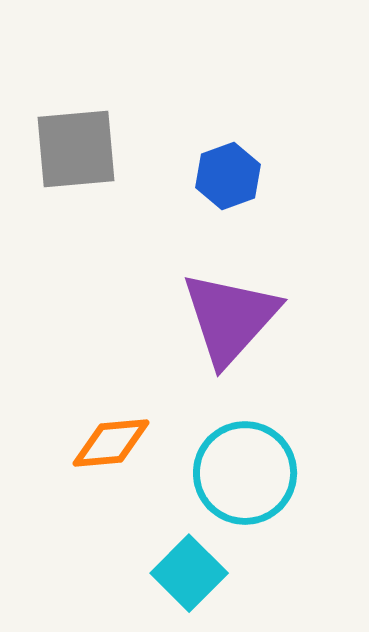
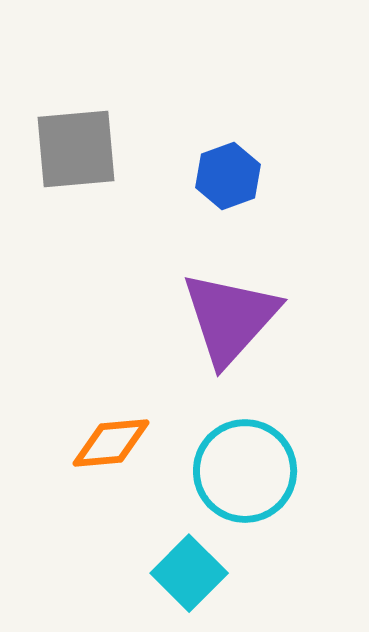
cyan circle: moved 2 px up
